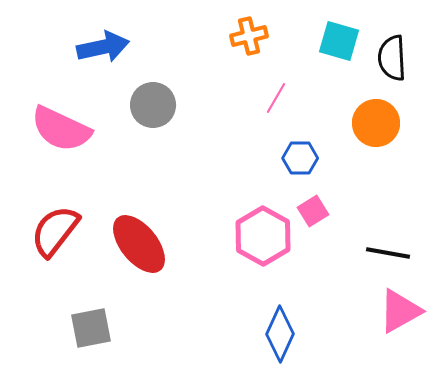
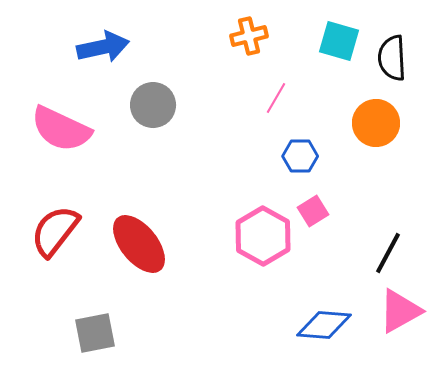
blue hexagon: moved 2 px up
black line: rotated 72 degrees counterclockwise
gray square: moved 4 px right, 5 px down
blue diamond: moved 44 px right, 9 px up; rotated 70 degrees clockwise
